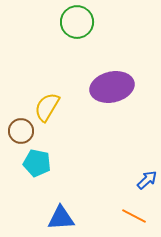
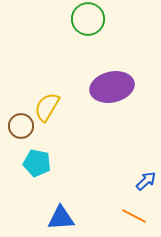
green circle: moved 11 px right, 3 px up
brown circle: moved 5 px up
blue arrow: moved 1 px left, 1 px down
